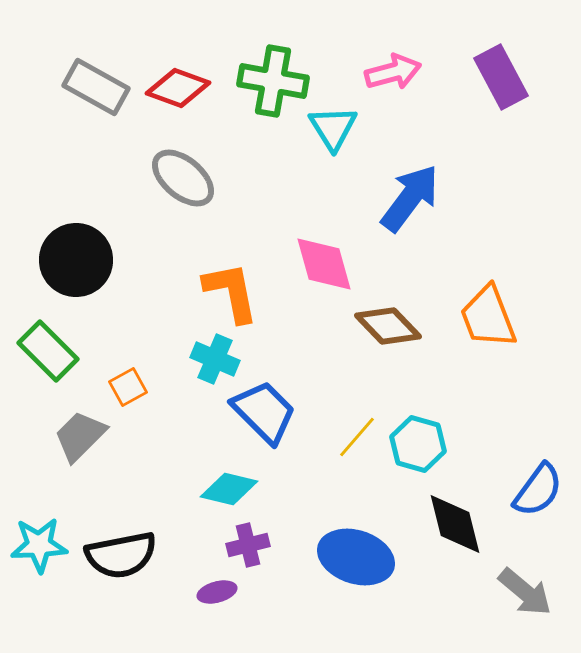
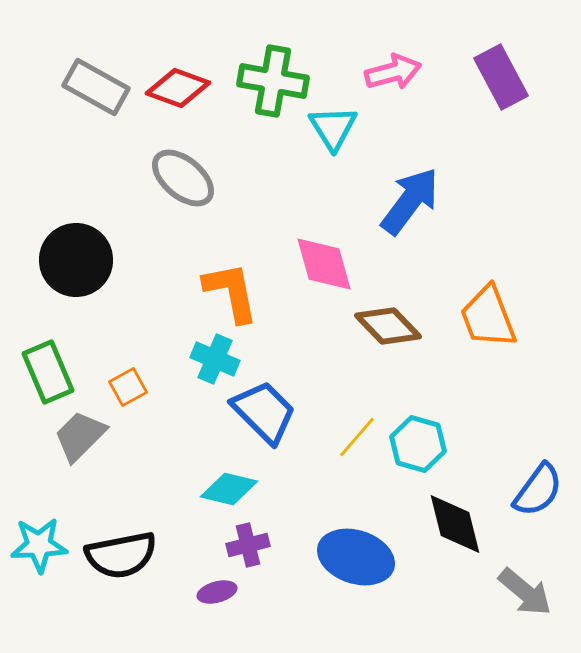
blue arrow: moved 3 px down
green rectangle: moved 21 px down; rotated 22 degrees clockwise
